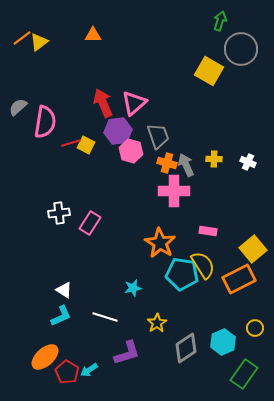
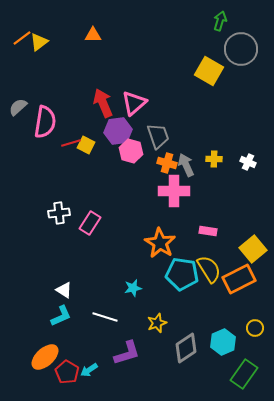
yellow semicircle at (203, 265): moved 6 px right, 4 px down
yellow star at (157, 323): rotated 12 degrees clockwise
